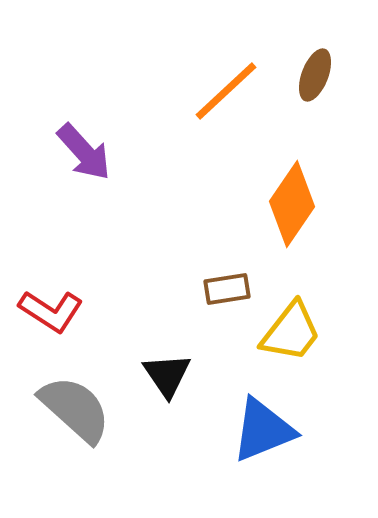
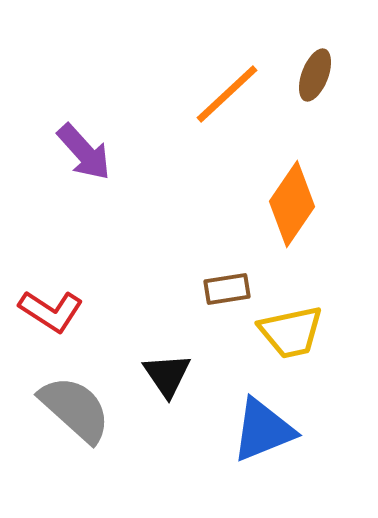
orange line: moved 1 px right, 3 px down
yellow trapezoid: rotated 40 degrees clockwise
